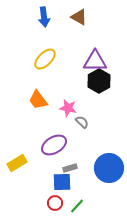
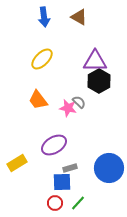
yellow ellipse: moved 3 px left
gray semicircle: moved 3 px left, 20 px up
green line: moved 1 px right, 3 px up
